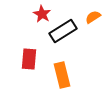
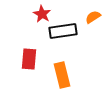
black rectangle: rotated 24 degrees clockwise
